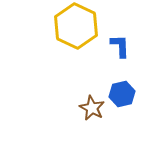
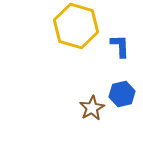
yellow hexagon: rotated 9 degrees counterclockwise
brown star: rotated 15 degrees clockwise
